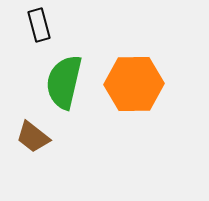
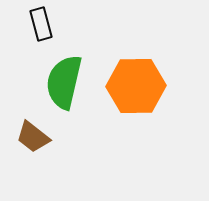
black rectangle: moved 2 px right, 1 px up
orange hexagon: moved 2 px right, 2 px down
